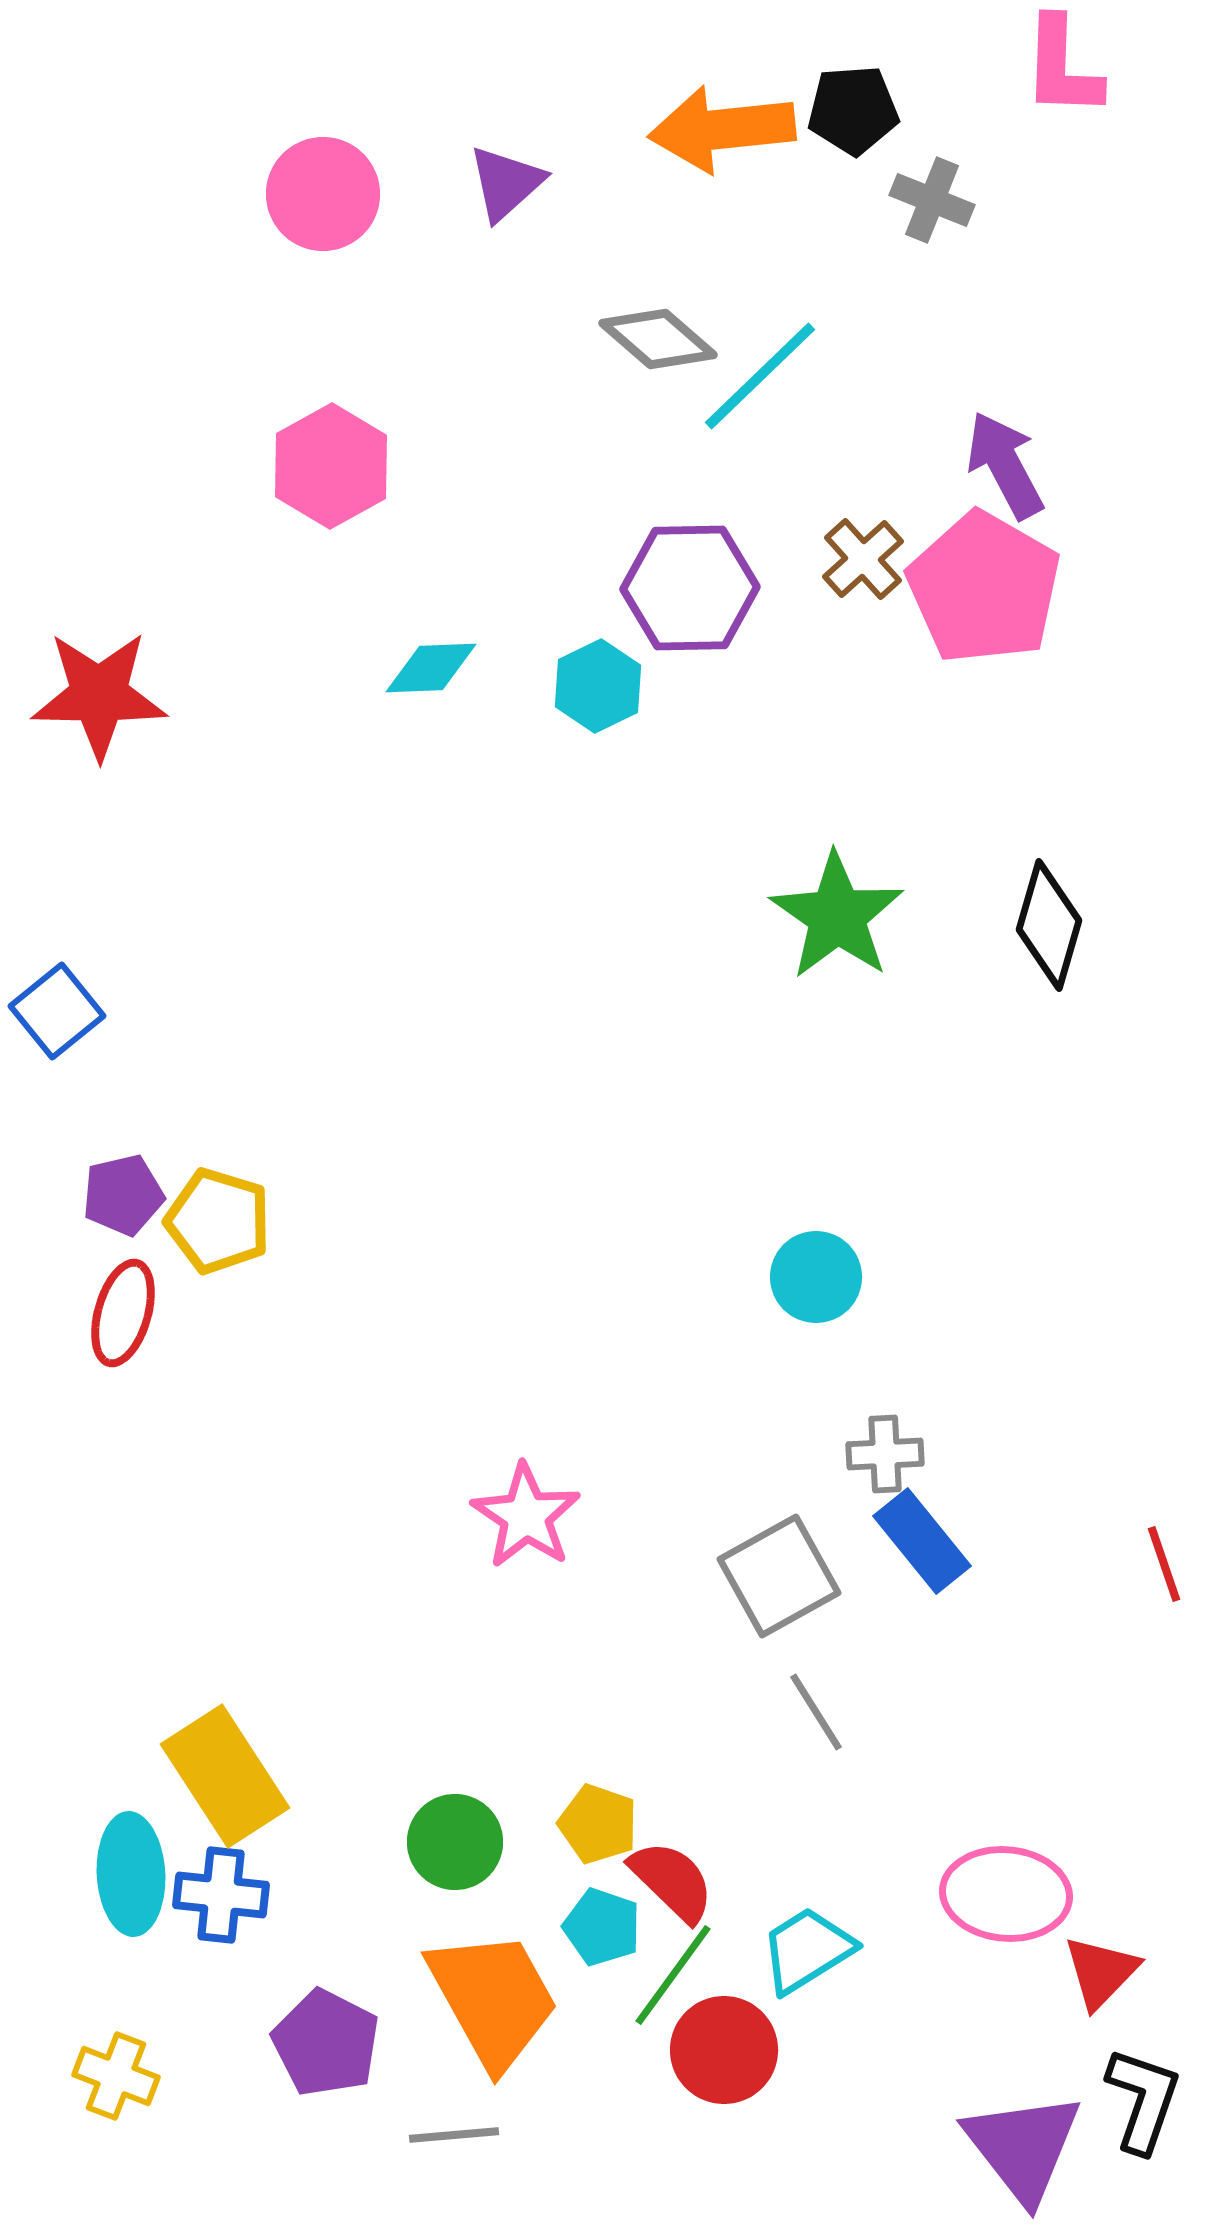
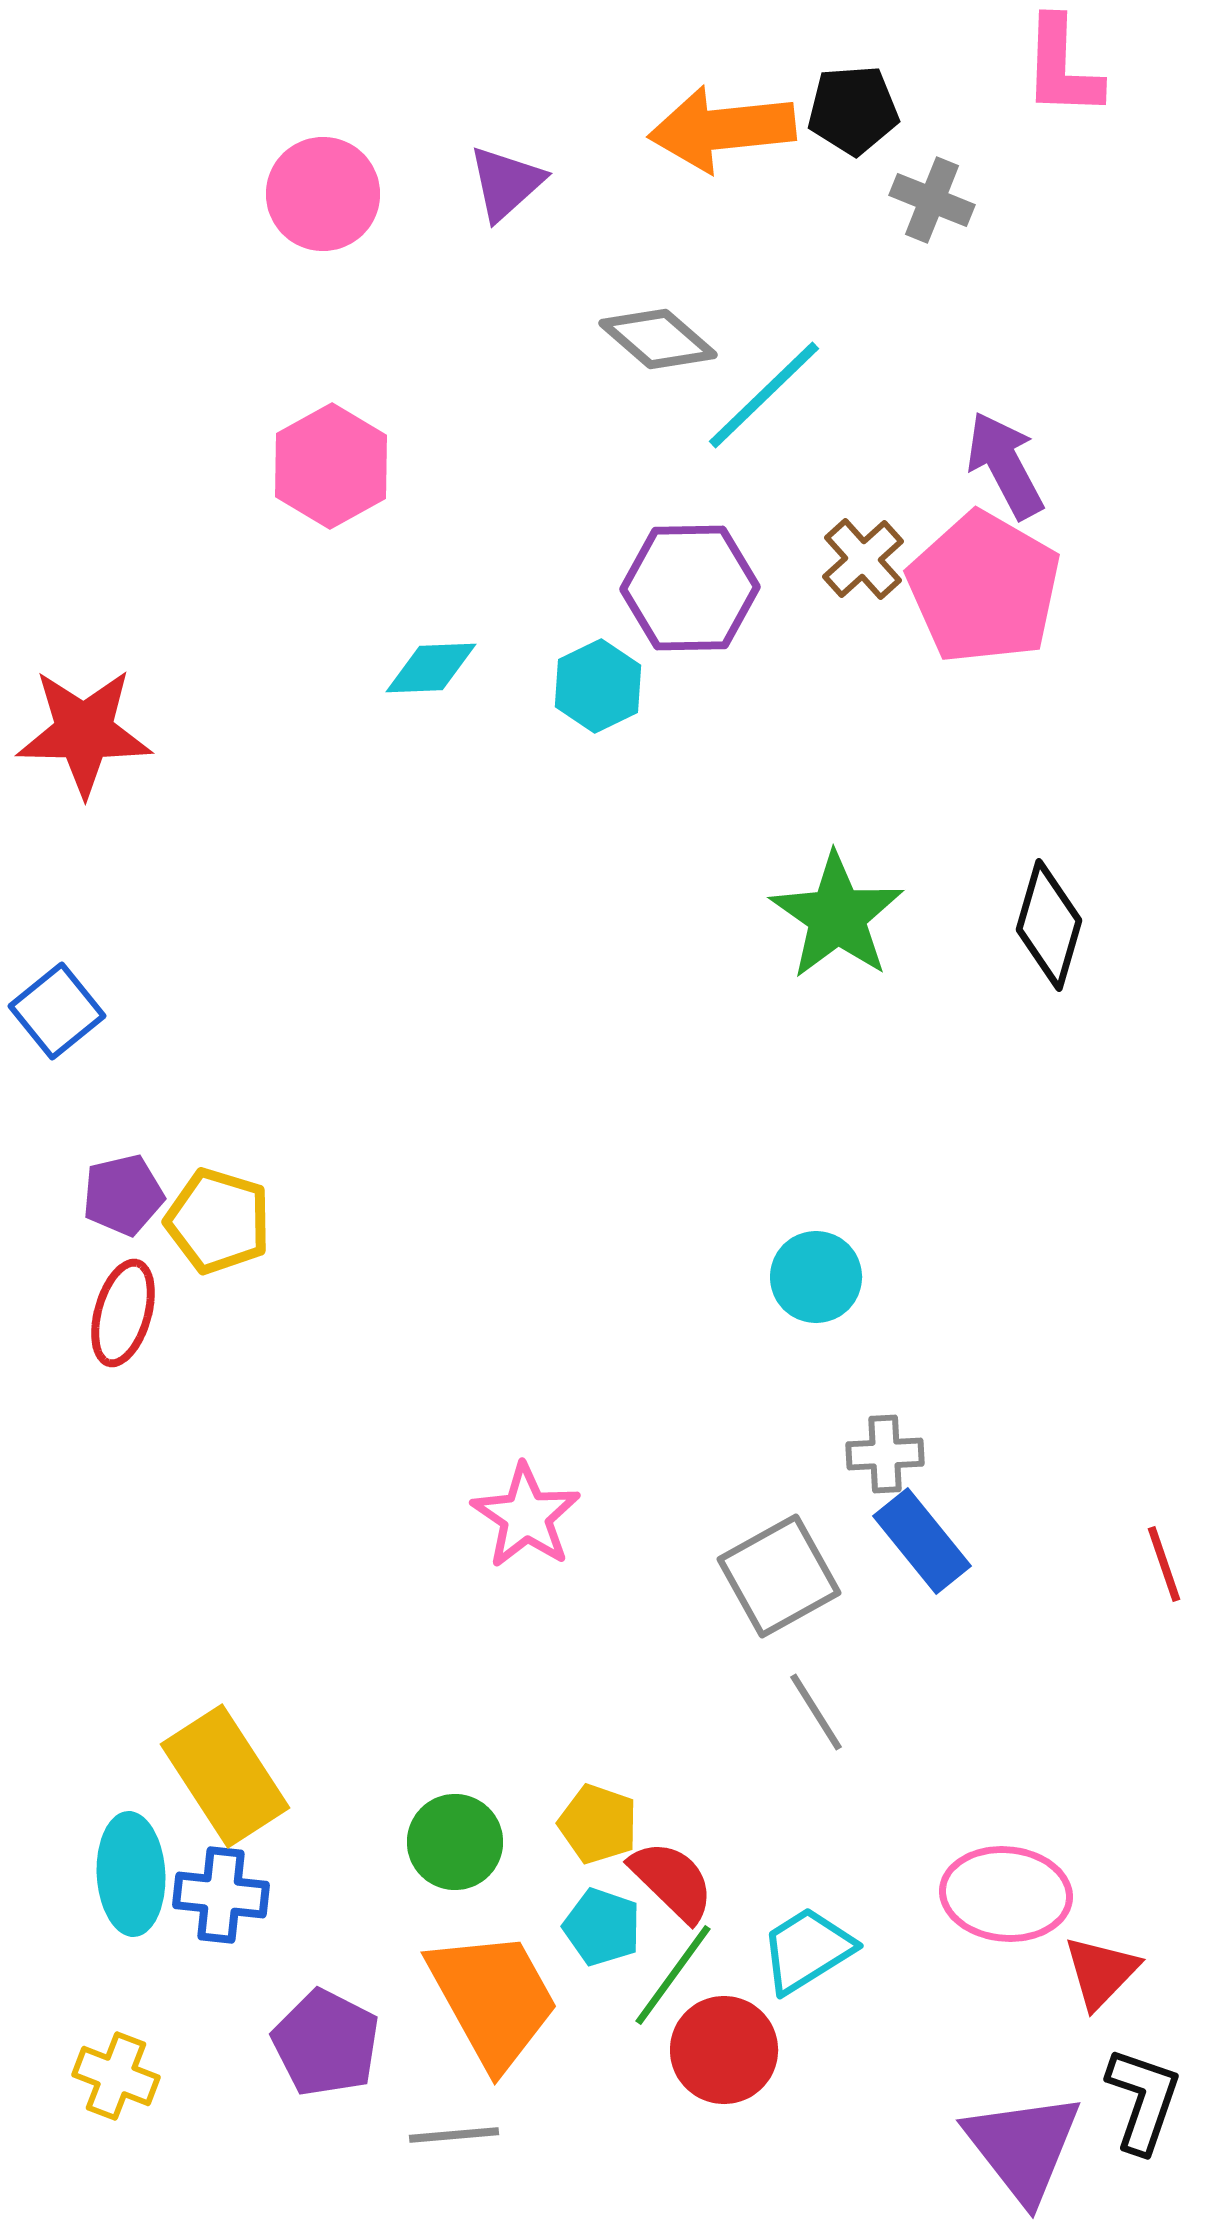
cyan line at (760, 376): moved 4 px right, 19 px down
red star at (99, 695): moved 15 px left, 37 px down
